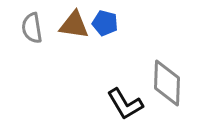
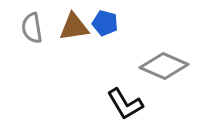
brown triangle: moved 2 px down; rotated 16 degrees counterclockwise
gray diamond: moved 3 px left, 17 px up; rotated 69 degrees counterclockwise
